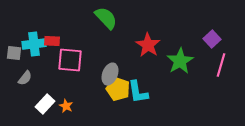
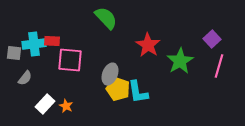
pink line: moved 2 px left, 1 px down
